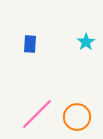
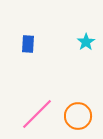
blue rectangle: moved 2 px left
orange circle: moved 1 px right, 1 px up
